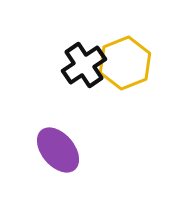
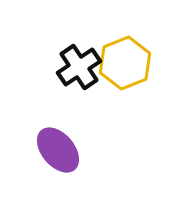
black cross: moved 5 px left, 2 px down
